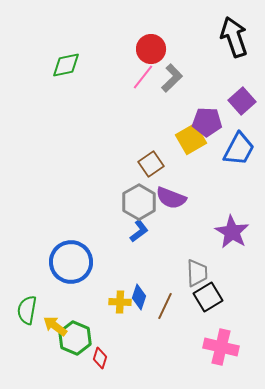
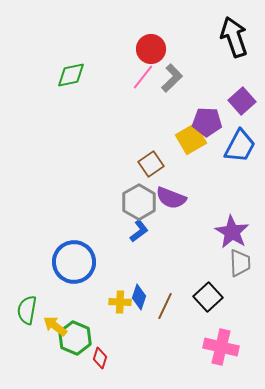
green diamond: moved 5 px right, 10 px down
blue trapezoid: moved 1 px right, 3 px up
blue circle: moved 3 px right
gray trapezoid: moved 43 px right, 10 px up
black square: rotated 12 degrees counterclockwise
